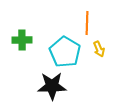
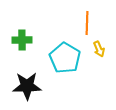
cyan pentagon: moved 6 px down
black star: moved 25 px left
